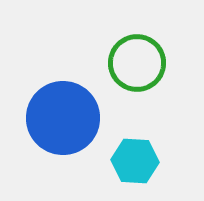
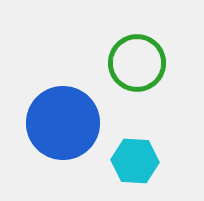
blue circle: moved 5 px down
